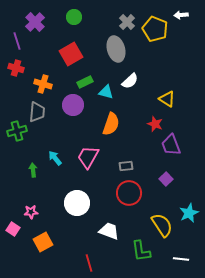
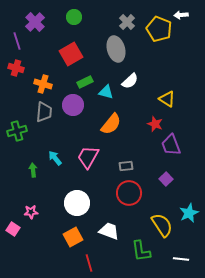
yellow pentagon: moved 4 px right
gray trapezoid: moved 7 px right
orange semicircle: rotated 20 degrees clockwise
orange square: moved 30 px right, 5 px up
